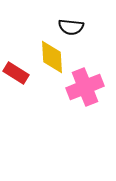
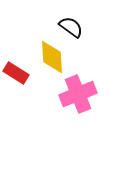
black semicircle: rotated 150 degrees counterclockwise
pink cross: moved 7 px left, 7 px down
